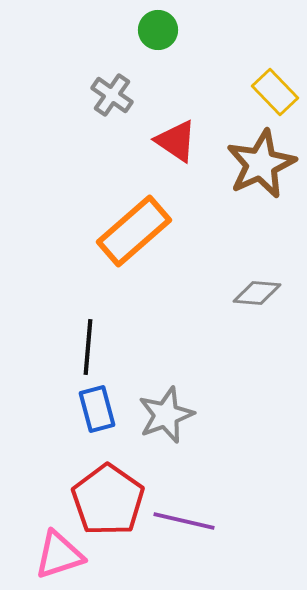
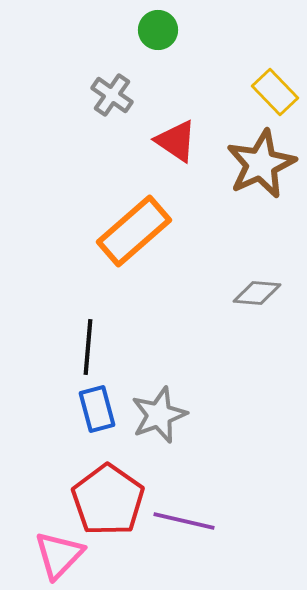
gray star: moved 7 px left
pink triangle: rotated 28 degrees counterclockwise
